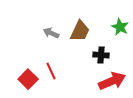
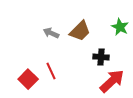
brown trapezoid: rotated 20 degrees clockwise
black cross: moved 2 px down
red arrow: rotated 20 degrees counterclockwise
